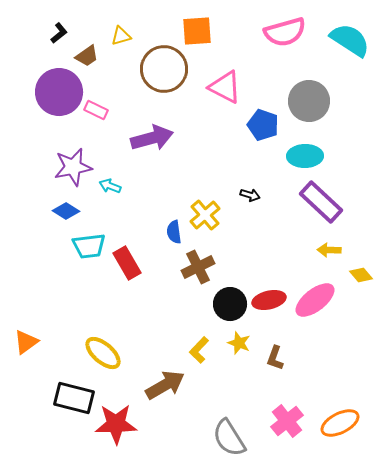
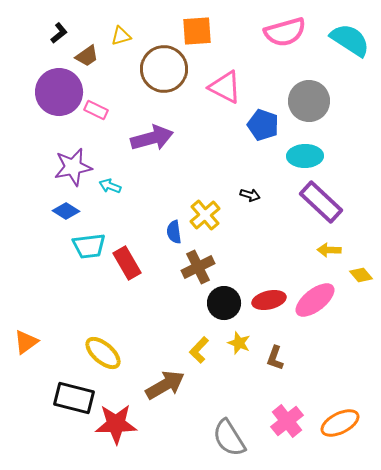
black circle: moved 6 px left, 1 px up
